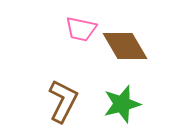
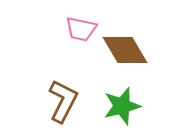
brown diamond: moved 4 px down
green star: moved 2 px down
